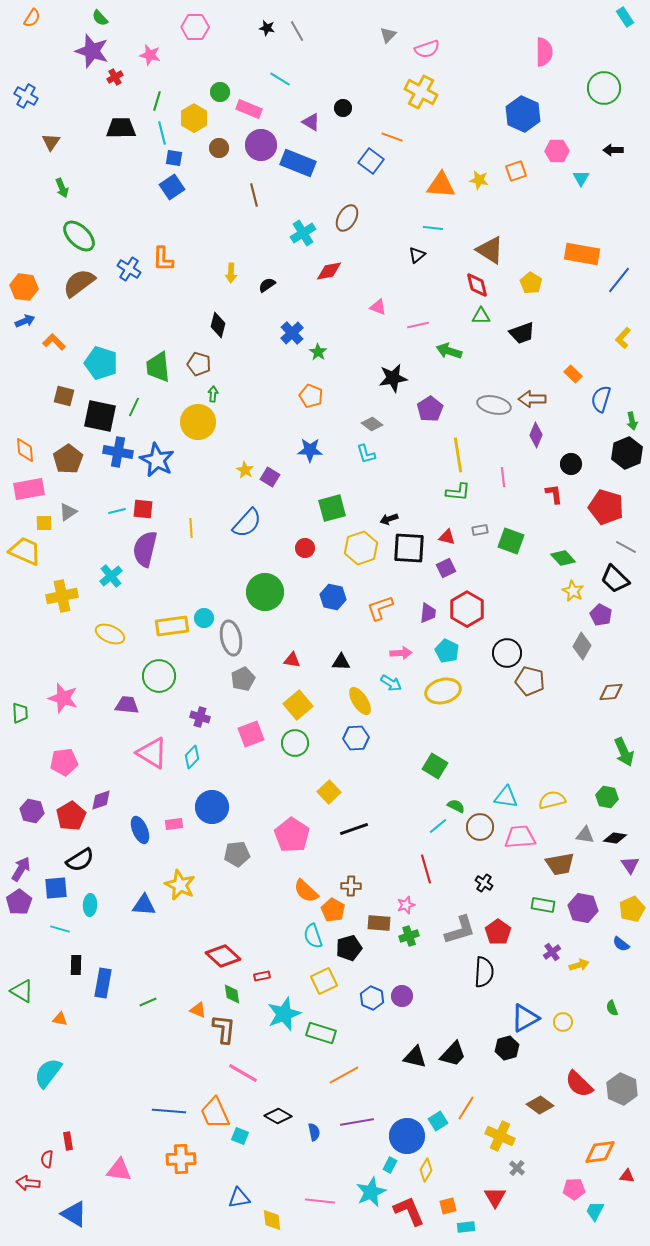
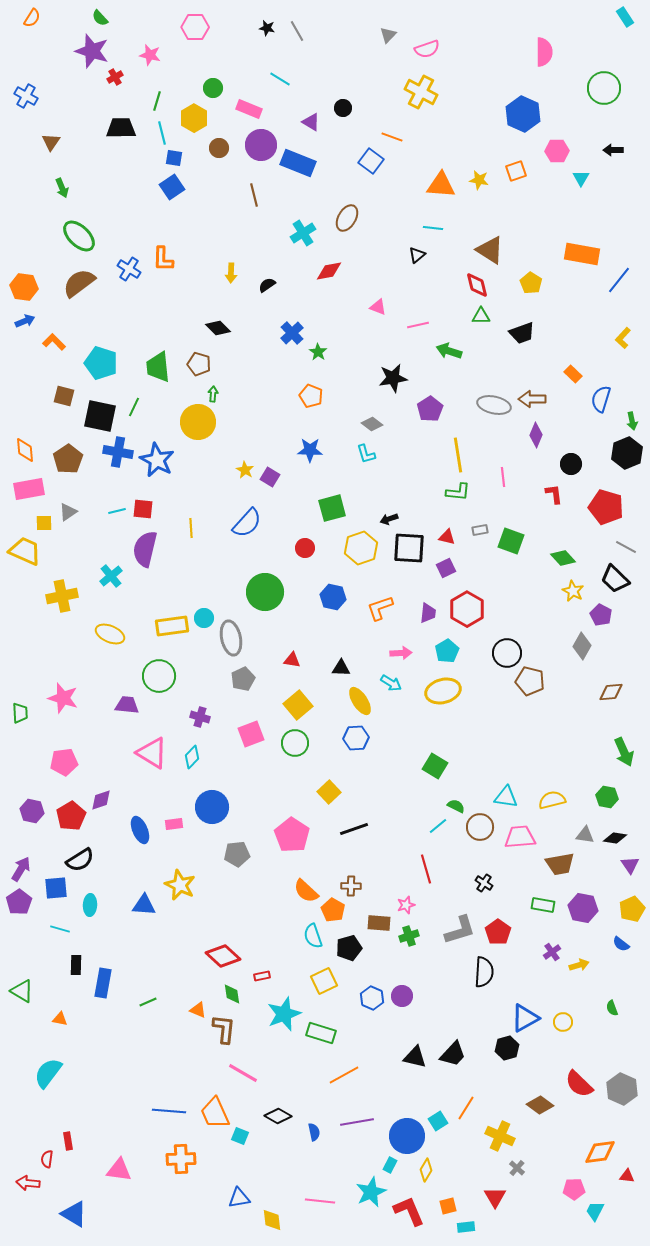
green circle at (220, 92): moved 7 px left, 4 px up
black diamond at (218, 325): moved 3 px down; rotated 60 degrees counterclockwise
cyan pentagon at (447, 651): rotated 15 degrees clockwise
black triangle at (341, 662): moved 6 px down
